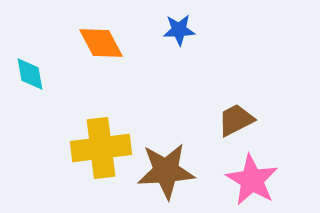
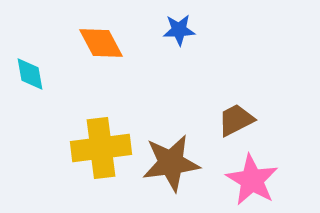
brown star: moved 5 px right, 8 px up; rotated 4 degrees counterclockwise
